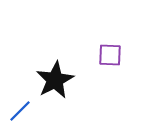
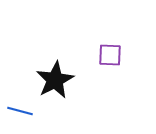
blue line: rotated 60 degrees clockwise
